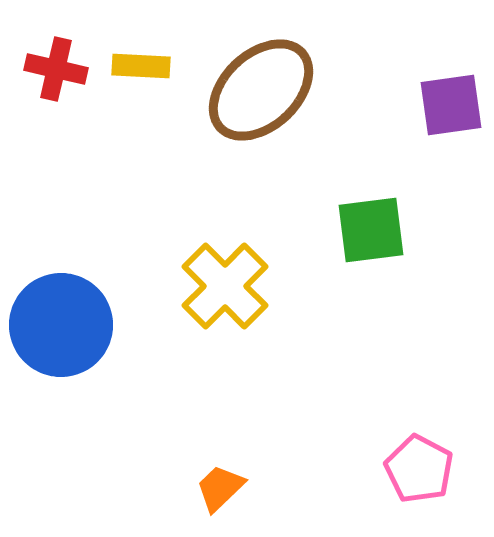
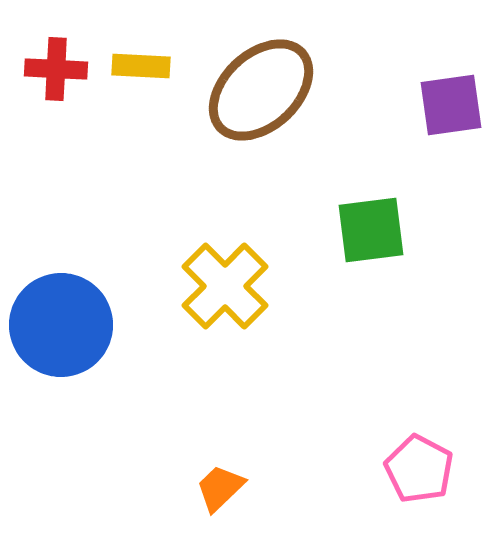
red cross: rotated 10 degrees counterclockwise
